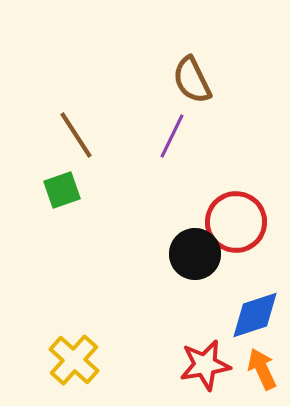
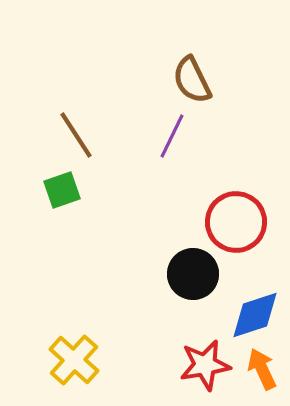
black circle: moved 2 px left, 20 px down
